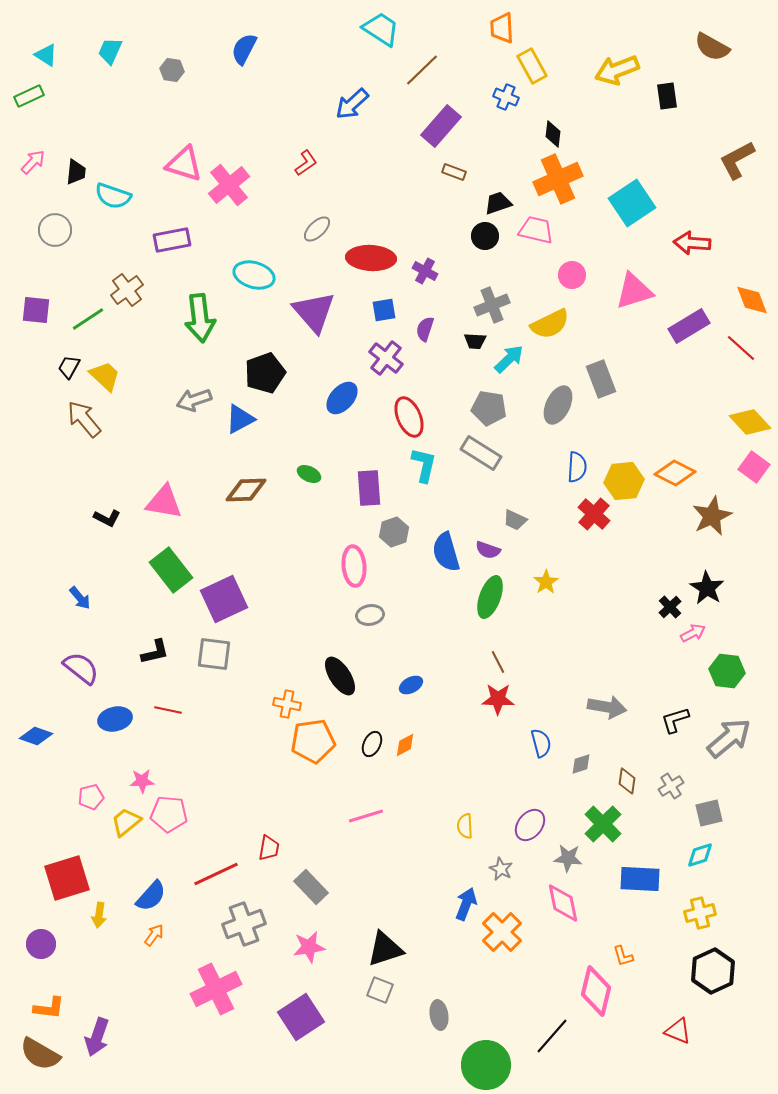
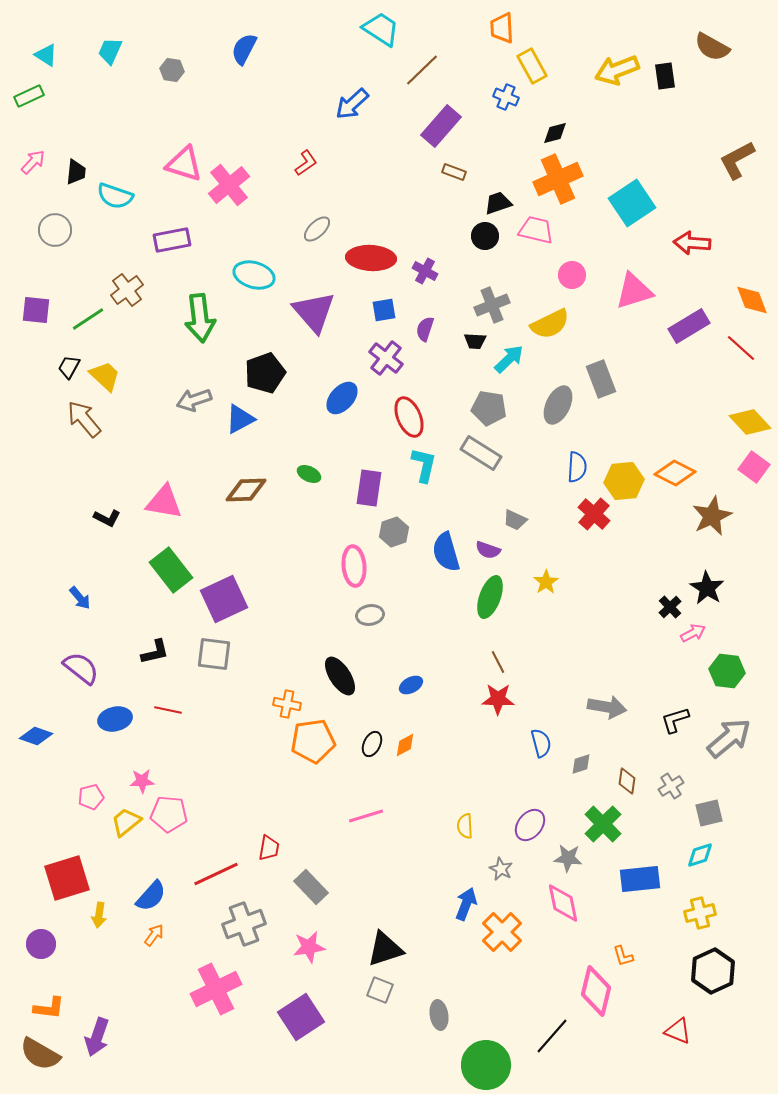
black rectangle at (667, 96): moved 2 px left, 20 px up
black diamond at (553, 134): moved 2 px right, 1 px up; rotated 68 degrees clockwise
cyan semicircle at (113, 196): moved 2 px right
purple rectangle at (369, 488): rotated 12 degrees clockwise
blue rectangle at (640, 879): rotated 9 degrees counterclockwise
